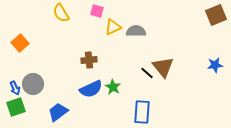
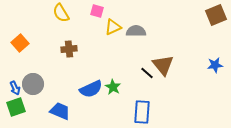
brown cross: moved 20 px left, 11 px up
brown triangle: moved 2 px up
blue trapezoid: moved 2 px right, 1 px up; rotated 60 degrees clockwise
